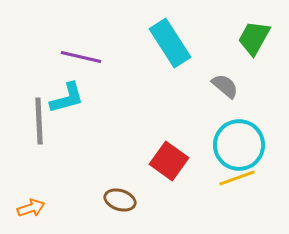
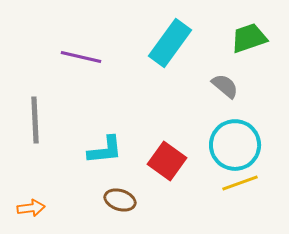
green trapezoid: moved 5 px left; rotated 42 degrees clockwise
cyan rectangle: rotated 69 degrees clockwise
cyan L-shape: moved 38 px right, 52 px down; rotated 9 degrees clockwise
gray line: moved 4 px left, 1 px up
cyan circle: moved 4 px left
red square: moved 2 px left
yellow line: moved 3 px right, 5 px down
orange arrow: rotated 12 degrees clockwise
